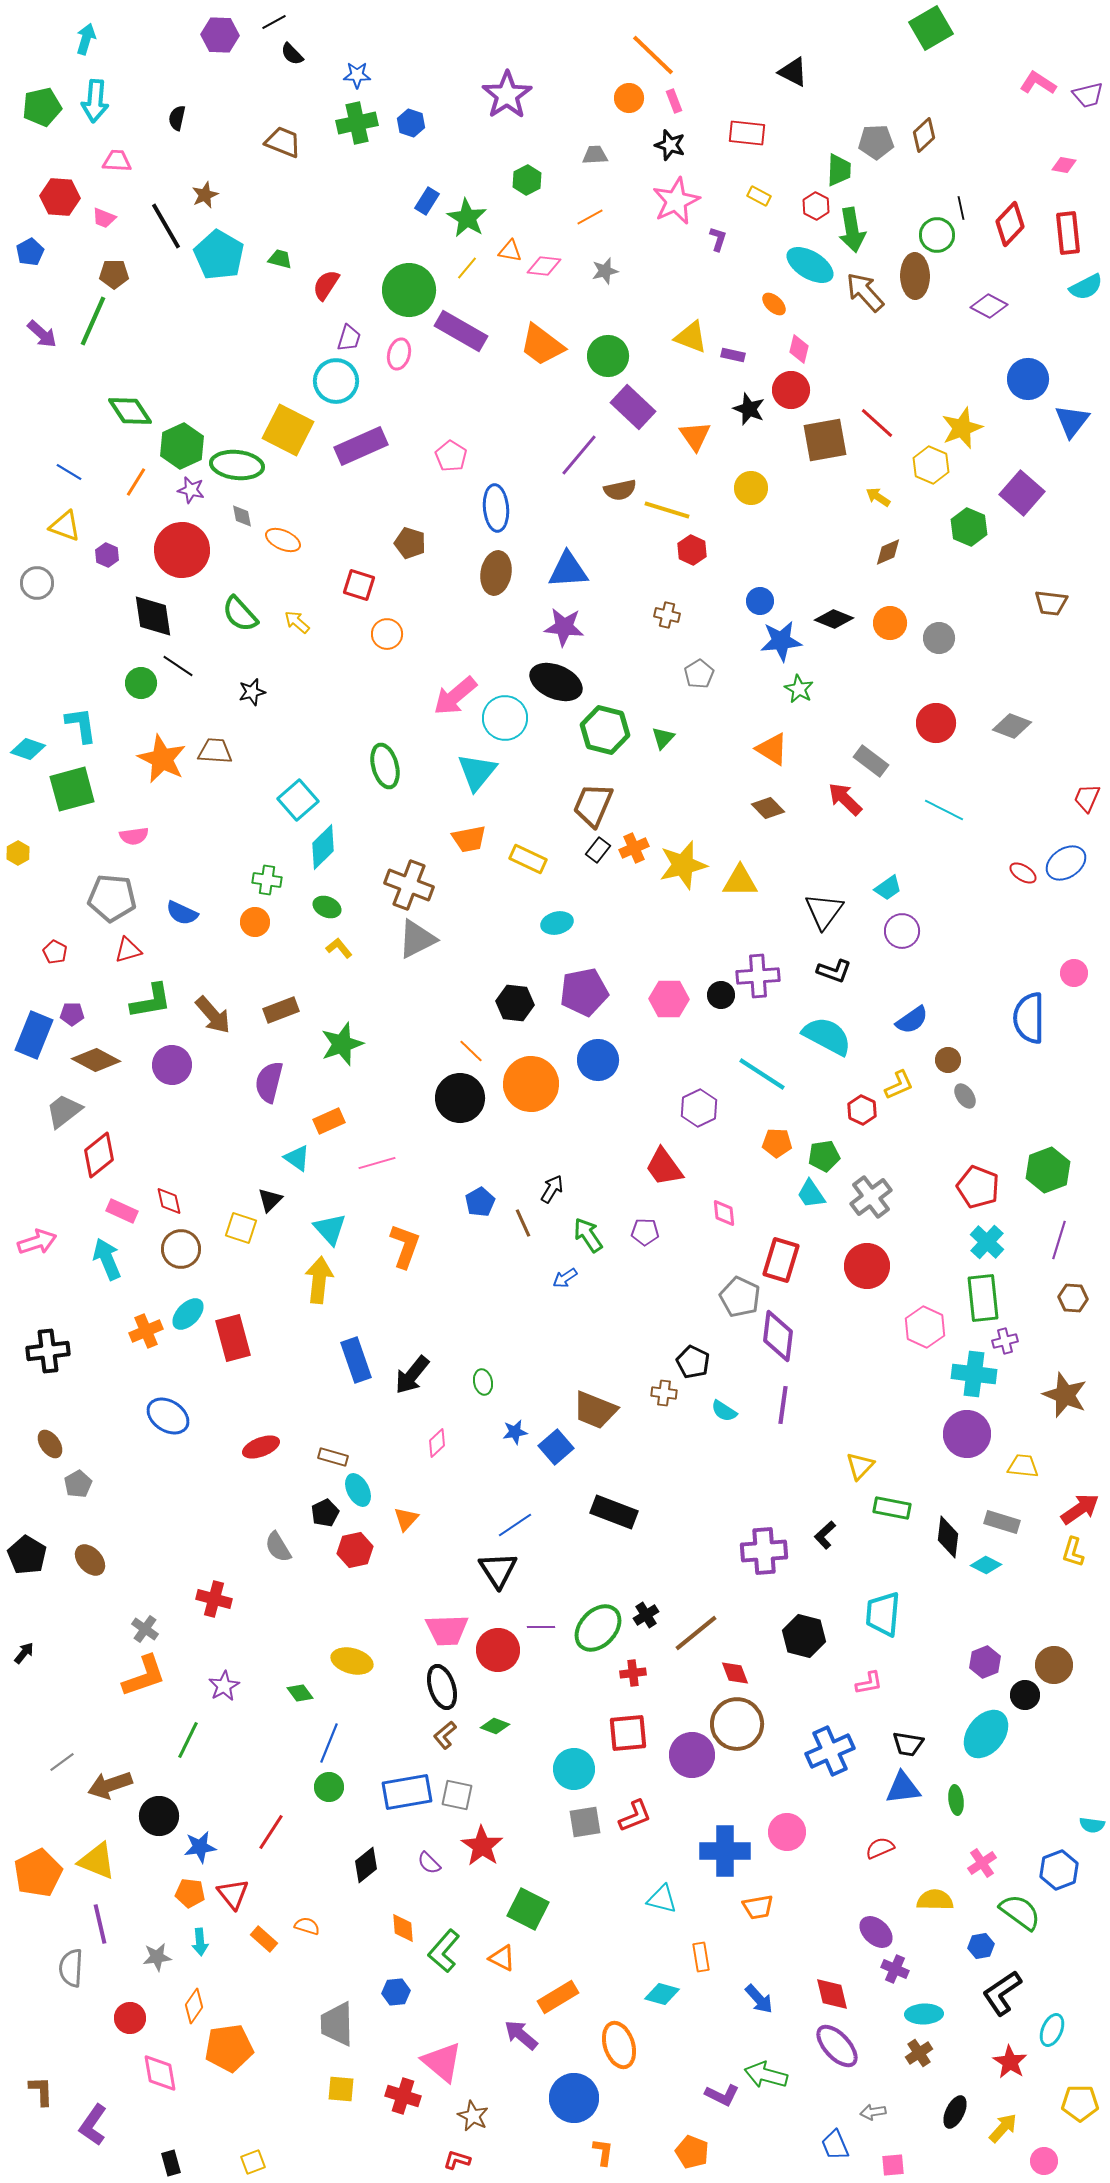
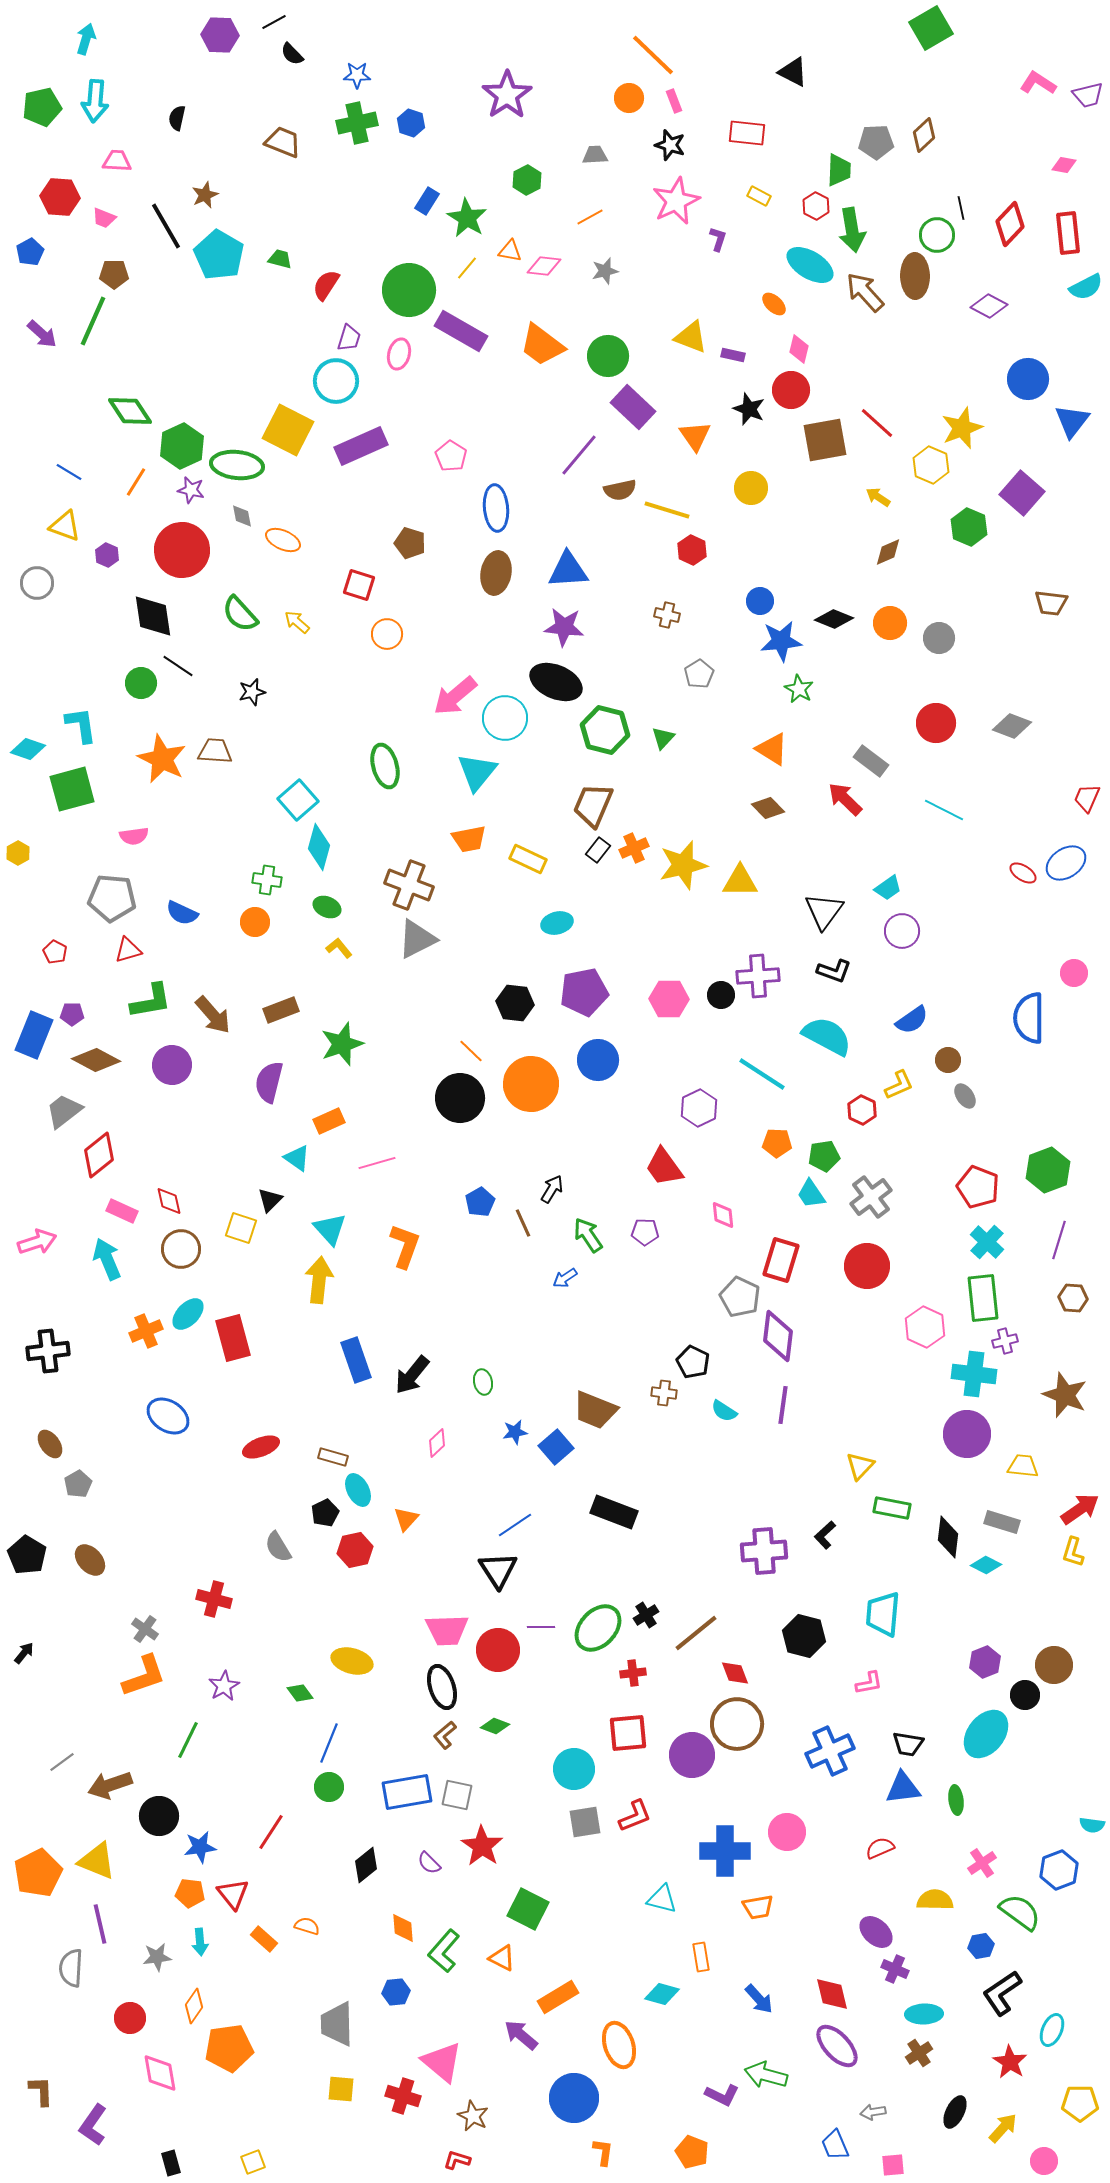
cyan diamond at (323, 847): moved 4 px left; rotated 30 degrees counterclockwise
pink diamond at (724, 1213): moved 1 px left, 2 px down
